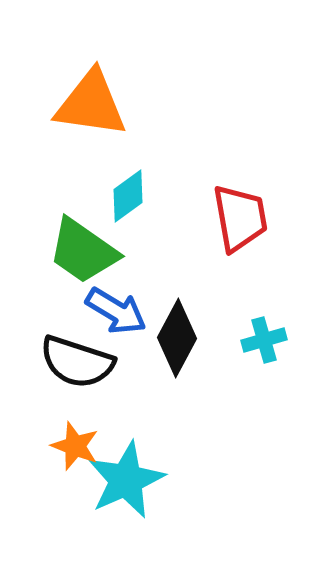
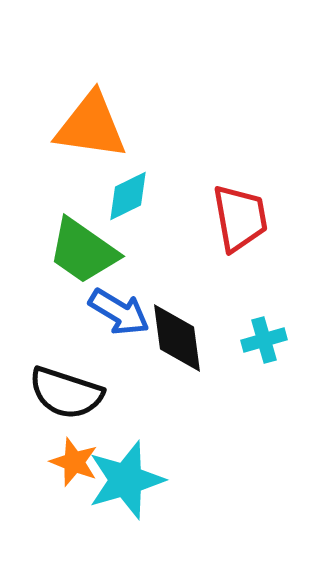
orange triangle: moved 22 px down
cyan diamond: rotated 10 degrees clockwise
blue arrow: moved 3 px right, 1 px down
black diamond: rotated 36 degrees counterclockwise
black semicircle: moved 11 px left, 31 px down
orange star: moved 1 px left, 16 px down
cyan star: rotated 8 degrees clockwise
